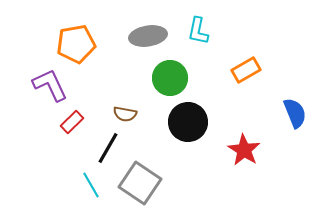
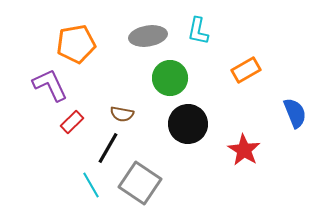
brown semicircle: moved 3 px left
black circle: moved 2 px down
